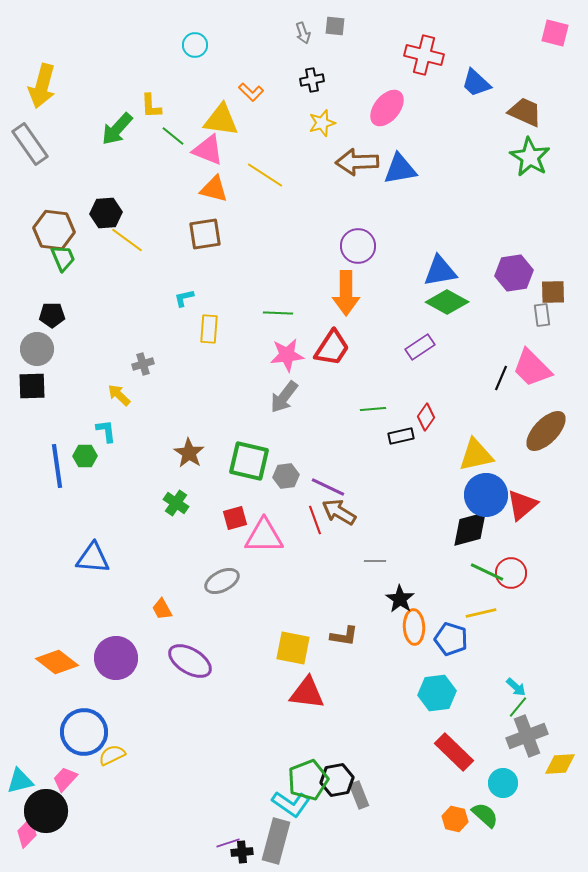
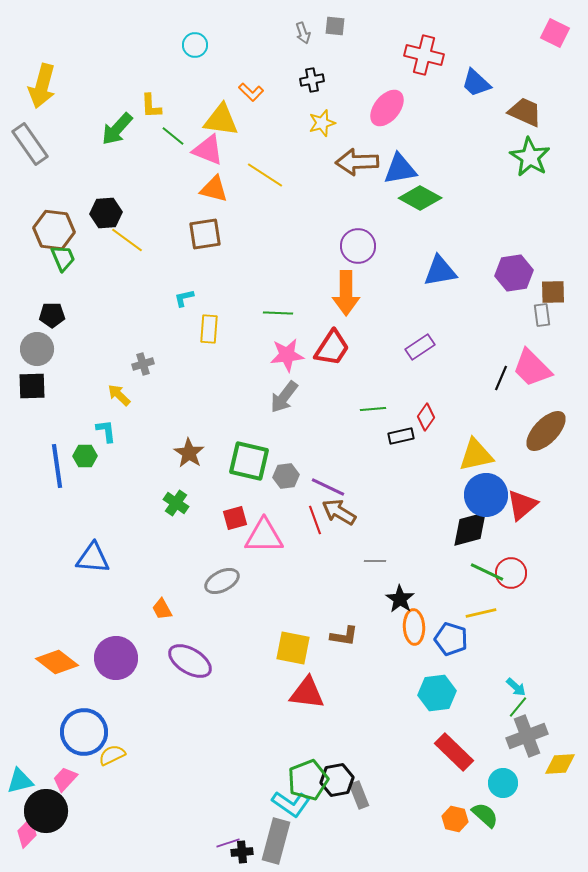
pink square at (555, 33): rotated 12 degrees clockwise
green diamond at (447, 302): moved 27 px left, 104 px up
